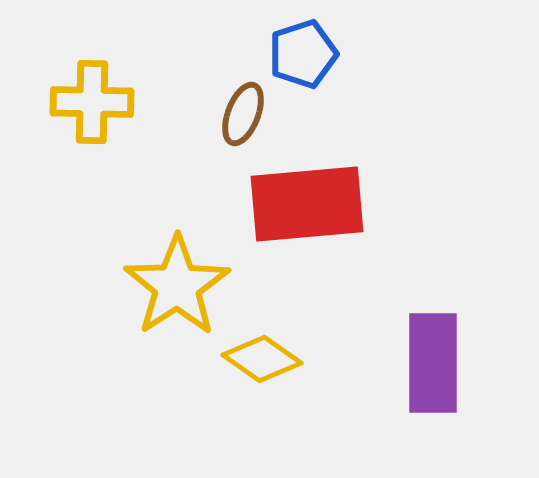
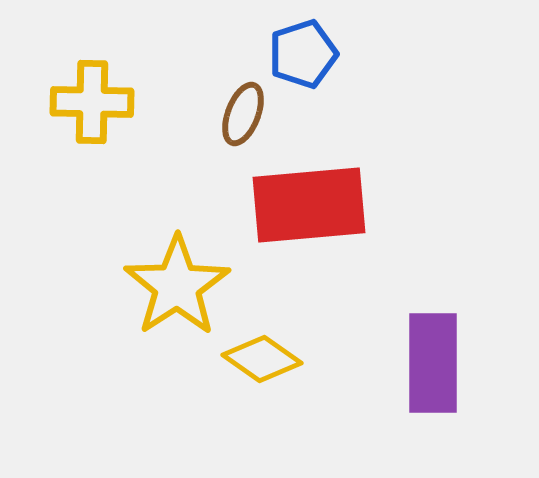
red rectangle: moved 2 px right, 1 px down
